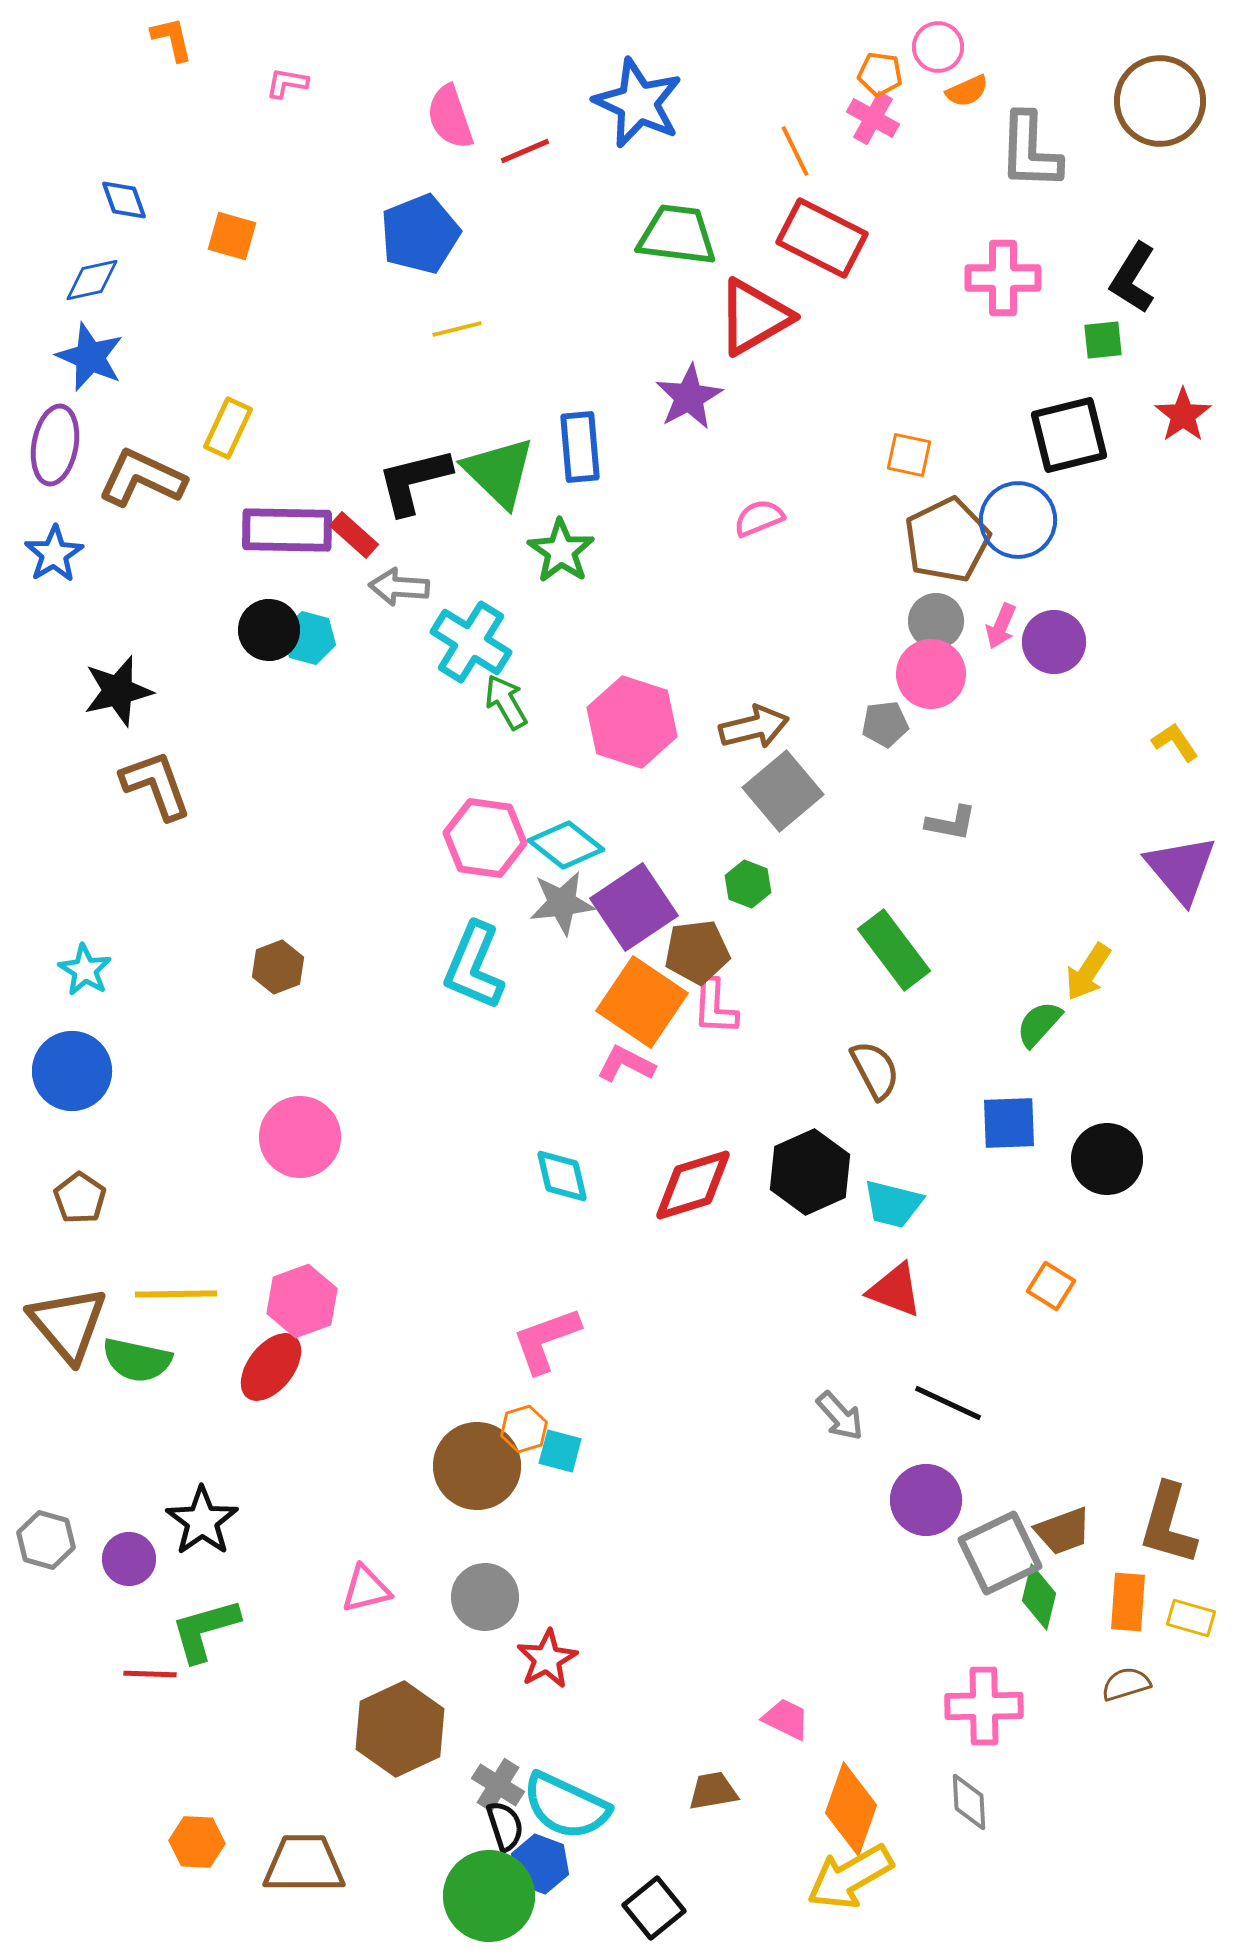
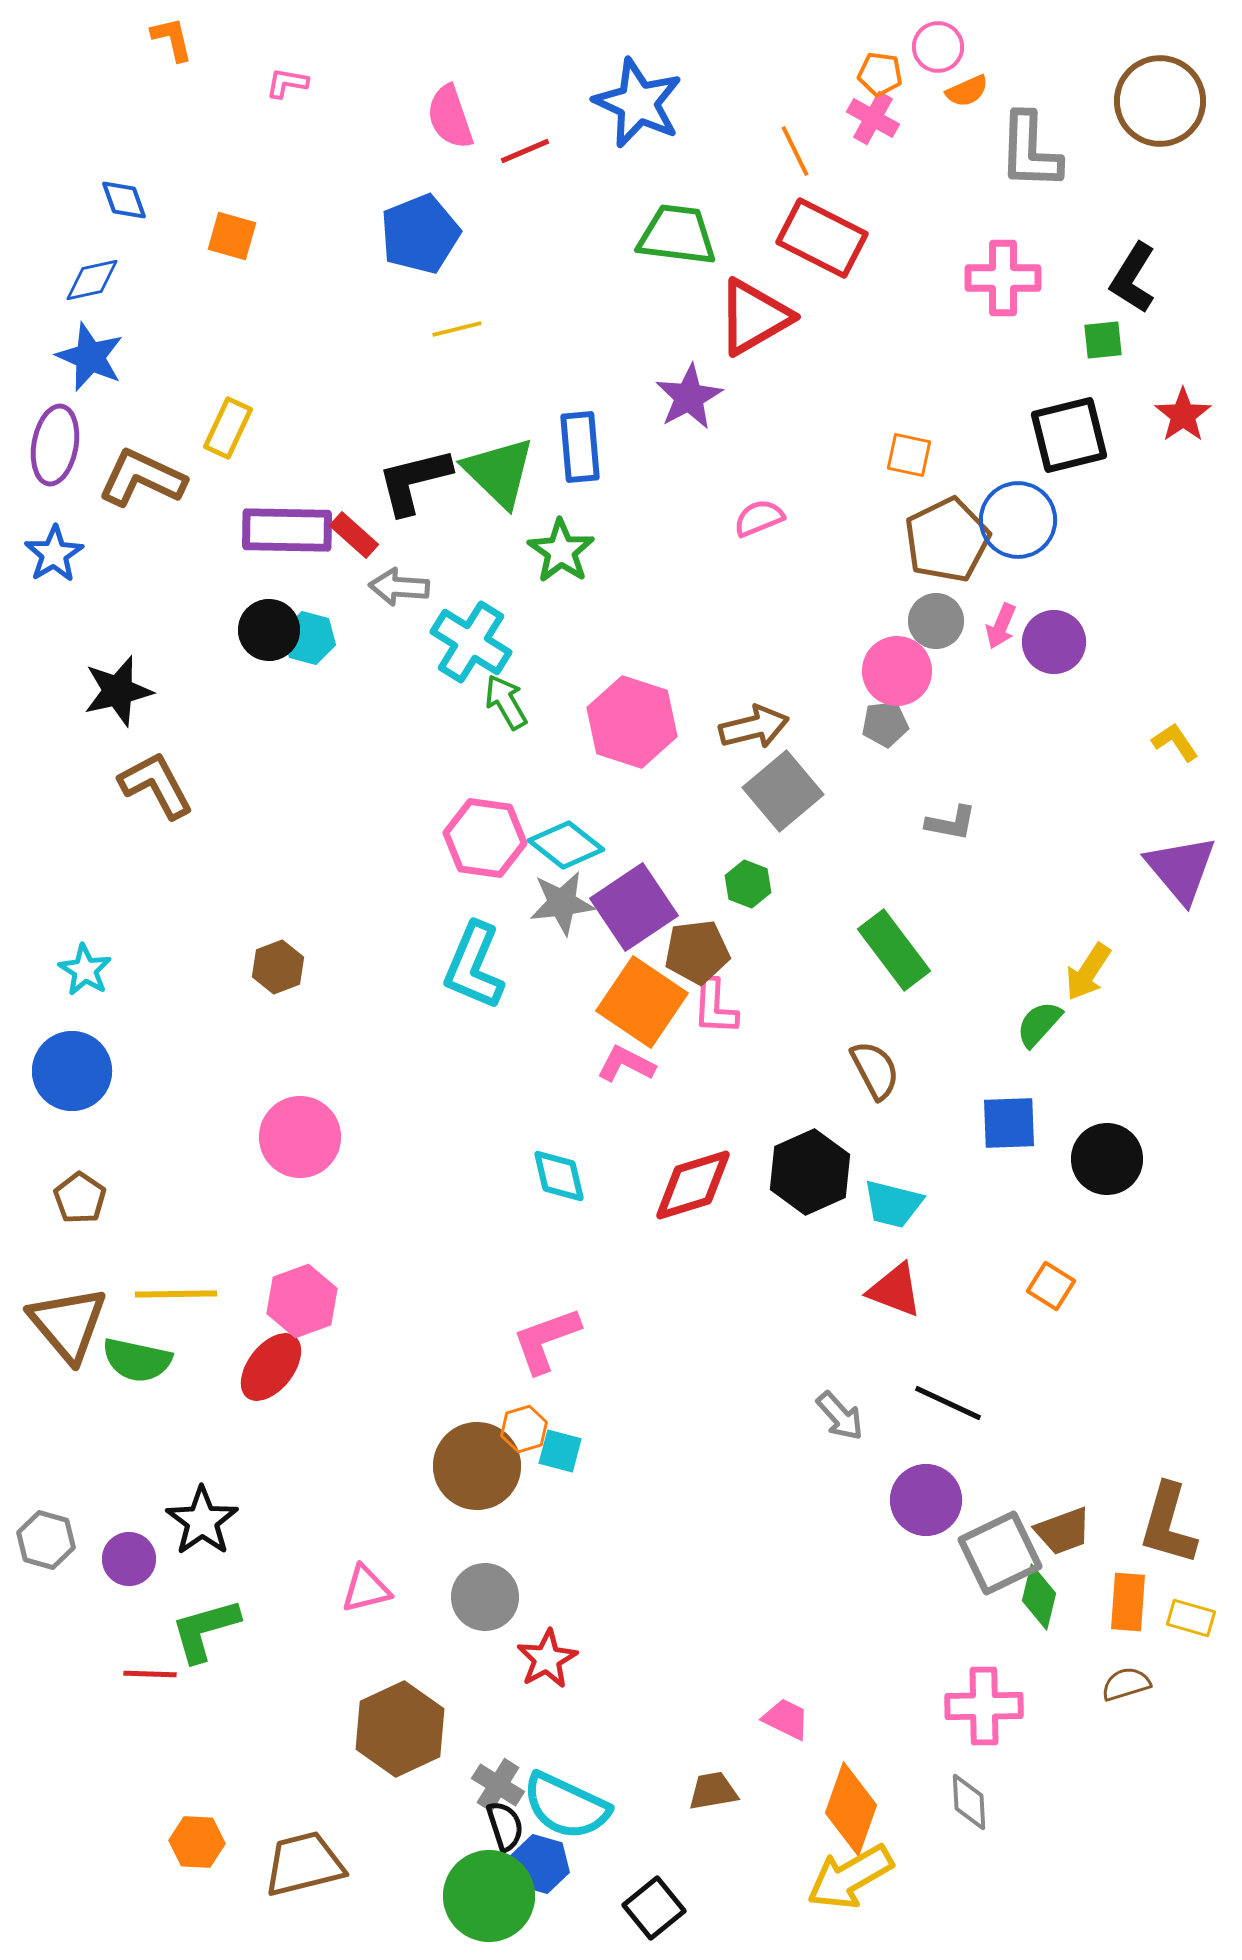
pink circle at (931, 674): moved 34 px left, 3 px up
brown L-shape at (156, 785): rotated 8 degrees counterclockwise
cyan diamond at (562, 1176): moved 3 px left
brown trapezoid at (304, 1864): rotated 14 degrees counterclockwise
blue hexagon at (540, 1864): rotated 4 degrees counterclockwise
